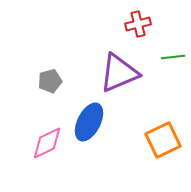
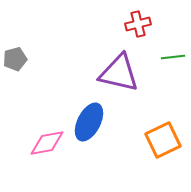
purple triangle: rotated 36 degrees clockwise
gray pentagon: moved 35 px left, 22 px up
pink diamond: rotated 15 degrees clockwise
